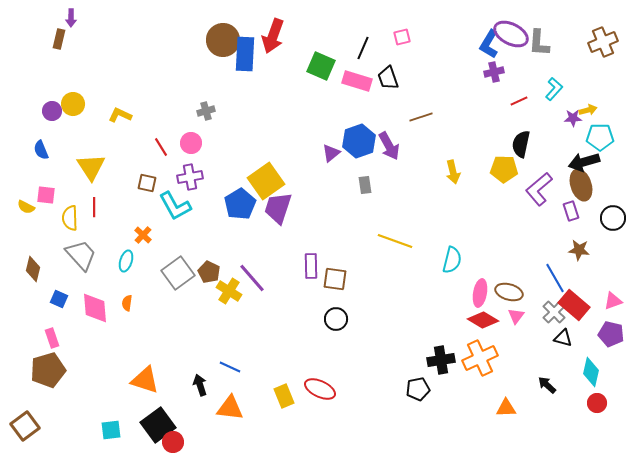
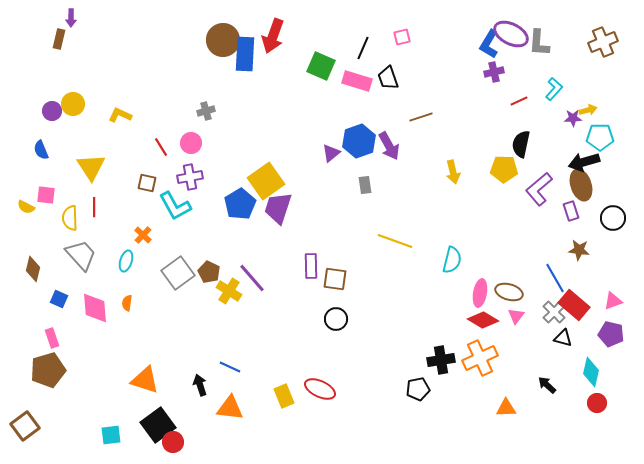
cyan square at (111, 430): moved 5 px down
